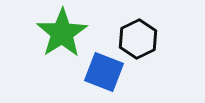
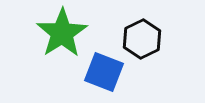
black hexagon: moved 4 px right
